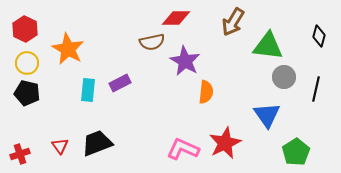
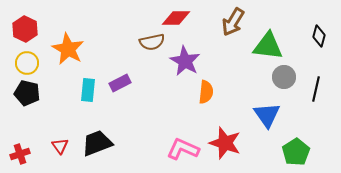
red star: rotated 28 degrees counterclockwise
